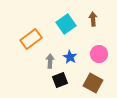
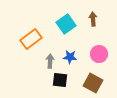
blue star: rotated 24 degrees counterclockwise
black square: rotated 28 degrees clockwise
